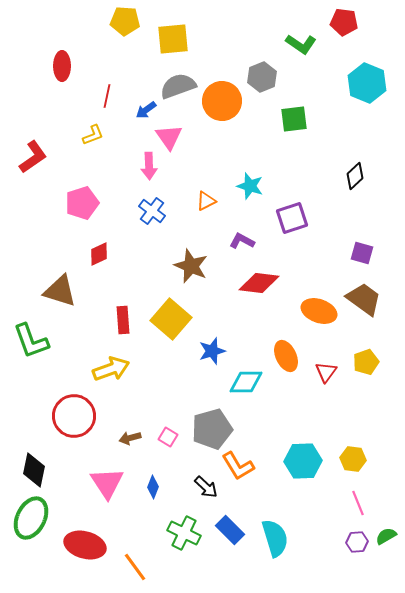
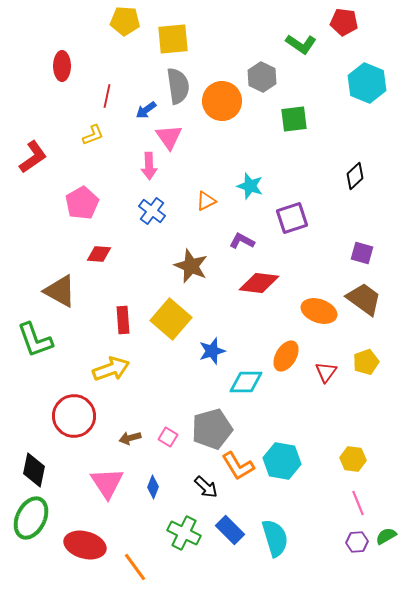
gray hexagon at (262, 77): rotated 12 degrees counterclockwise
gray semicircle at (178, 86): rotated 102 degrees clockwise
pink pentagon at (82, 203): rotated 12 degrees counterclockwise
red diamond at (99, 254): rotated 30 degrees clockwise
brown triangle at (60, 291): rotated 12 degrees clockwise
green L-shape at (31, 341): moved 4 px right, 1 px up
orange ellipse at (286, 356): rotated 56 degrees clockwise
cyan hexagon at (303, 461): moved 21 px left; rotated 12 degrees clockwise
